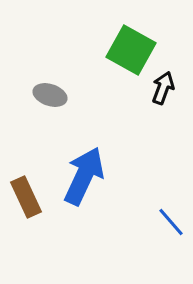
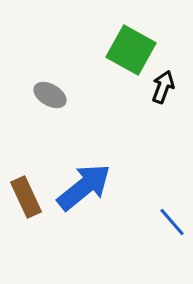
black arrow: moved 1 px up
gray ellipse: rotated 12 degrees clockwise
blue arrow: moved 11 px down; rotated 26 degrees clockwise
blue line: moved 1 px right
